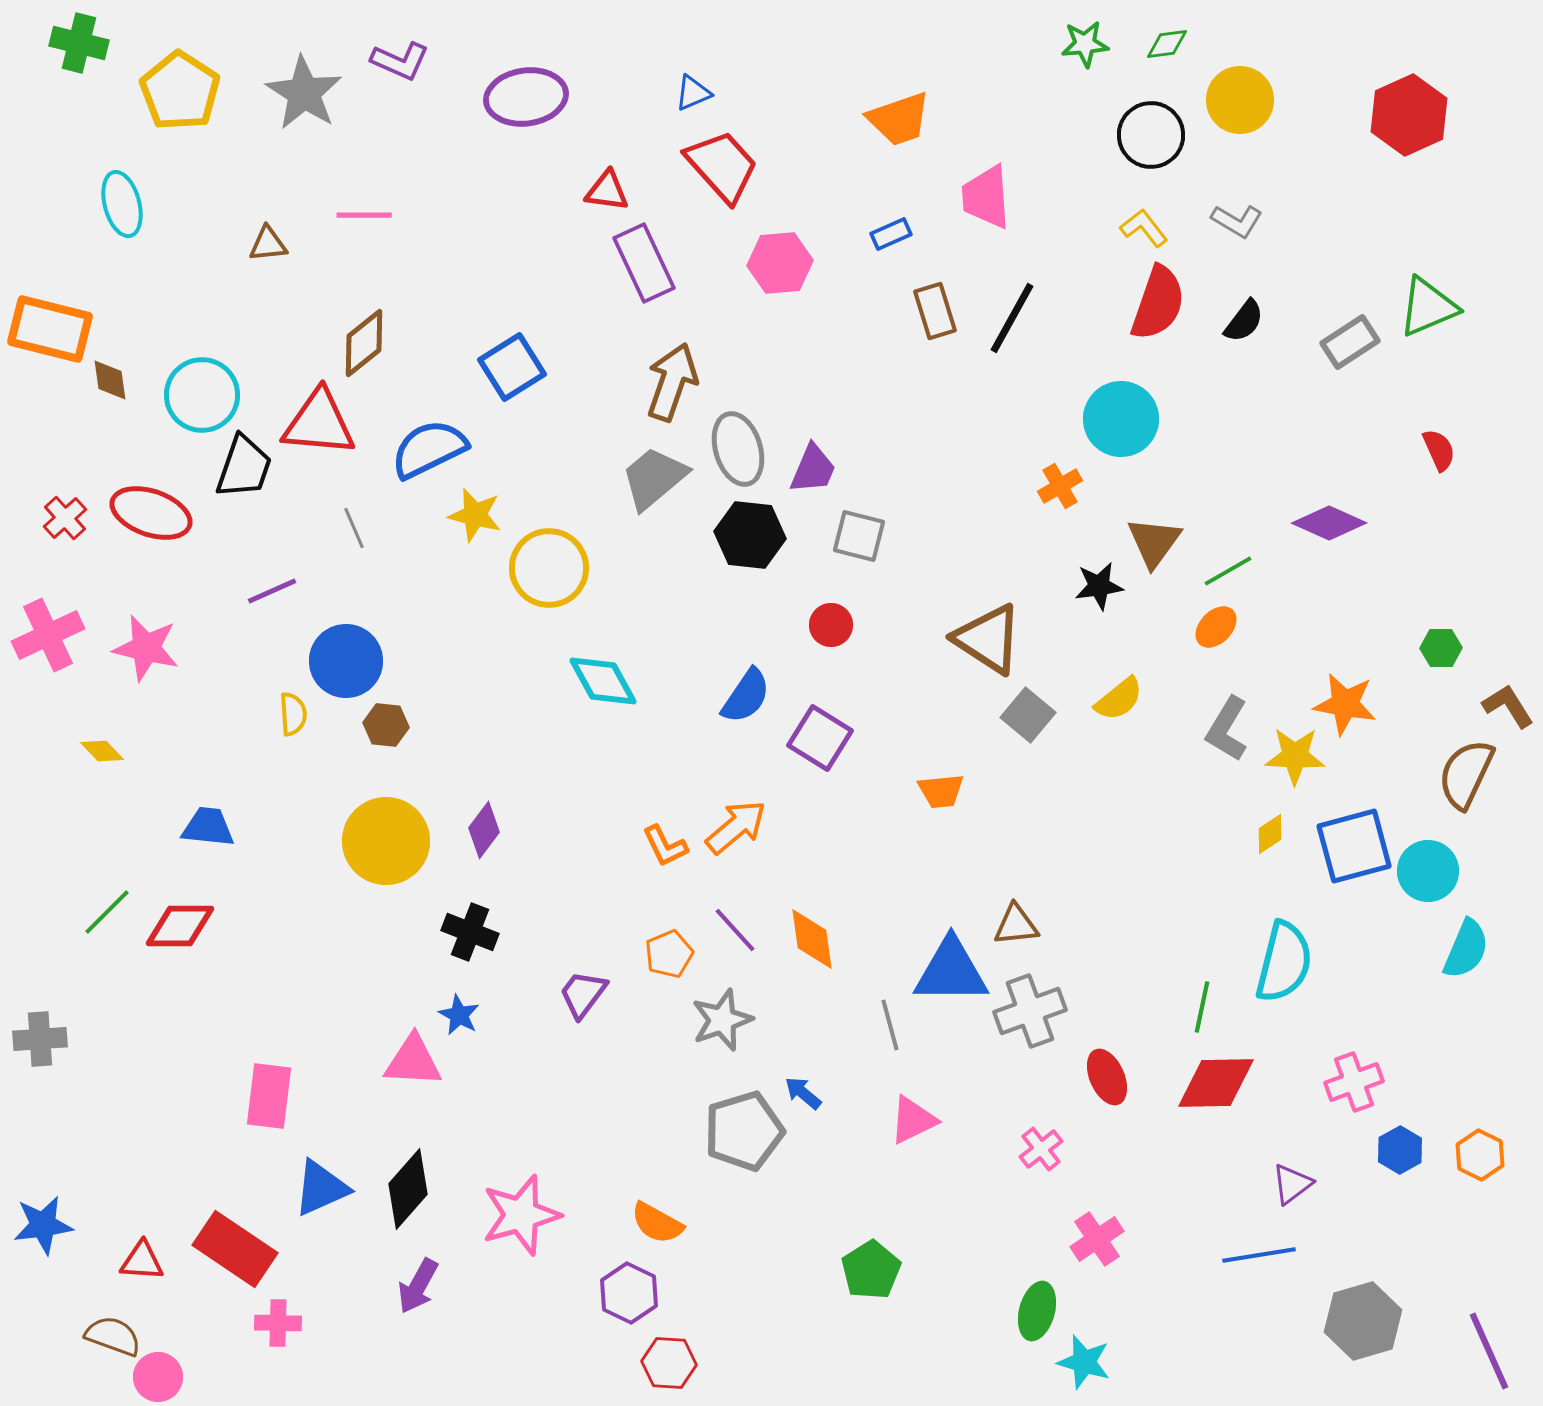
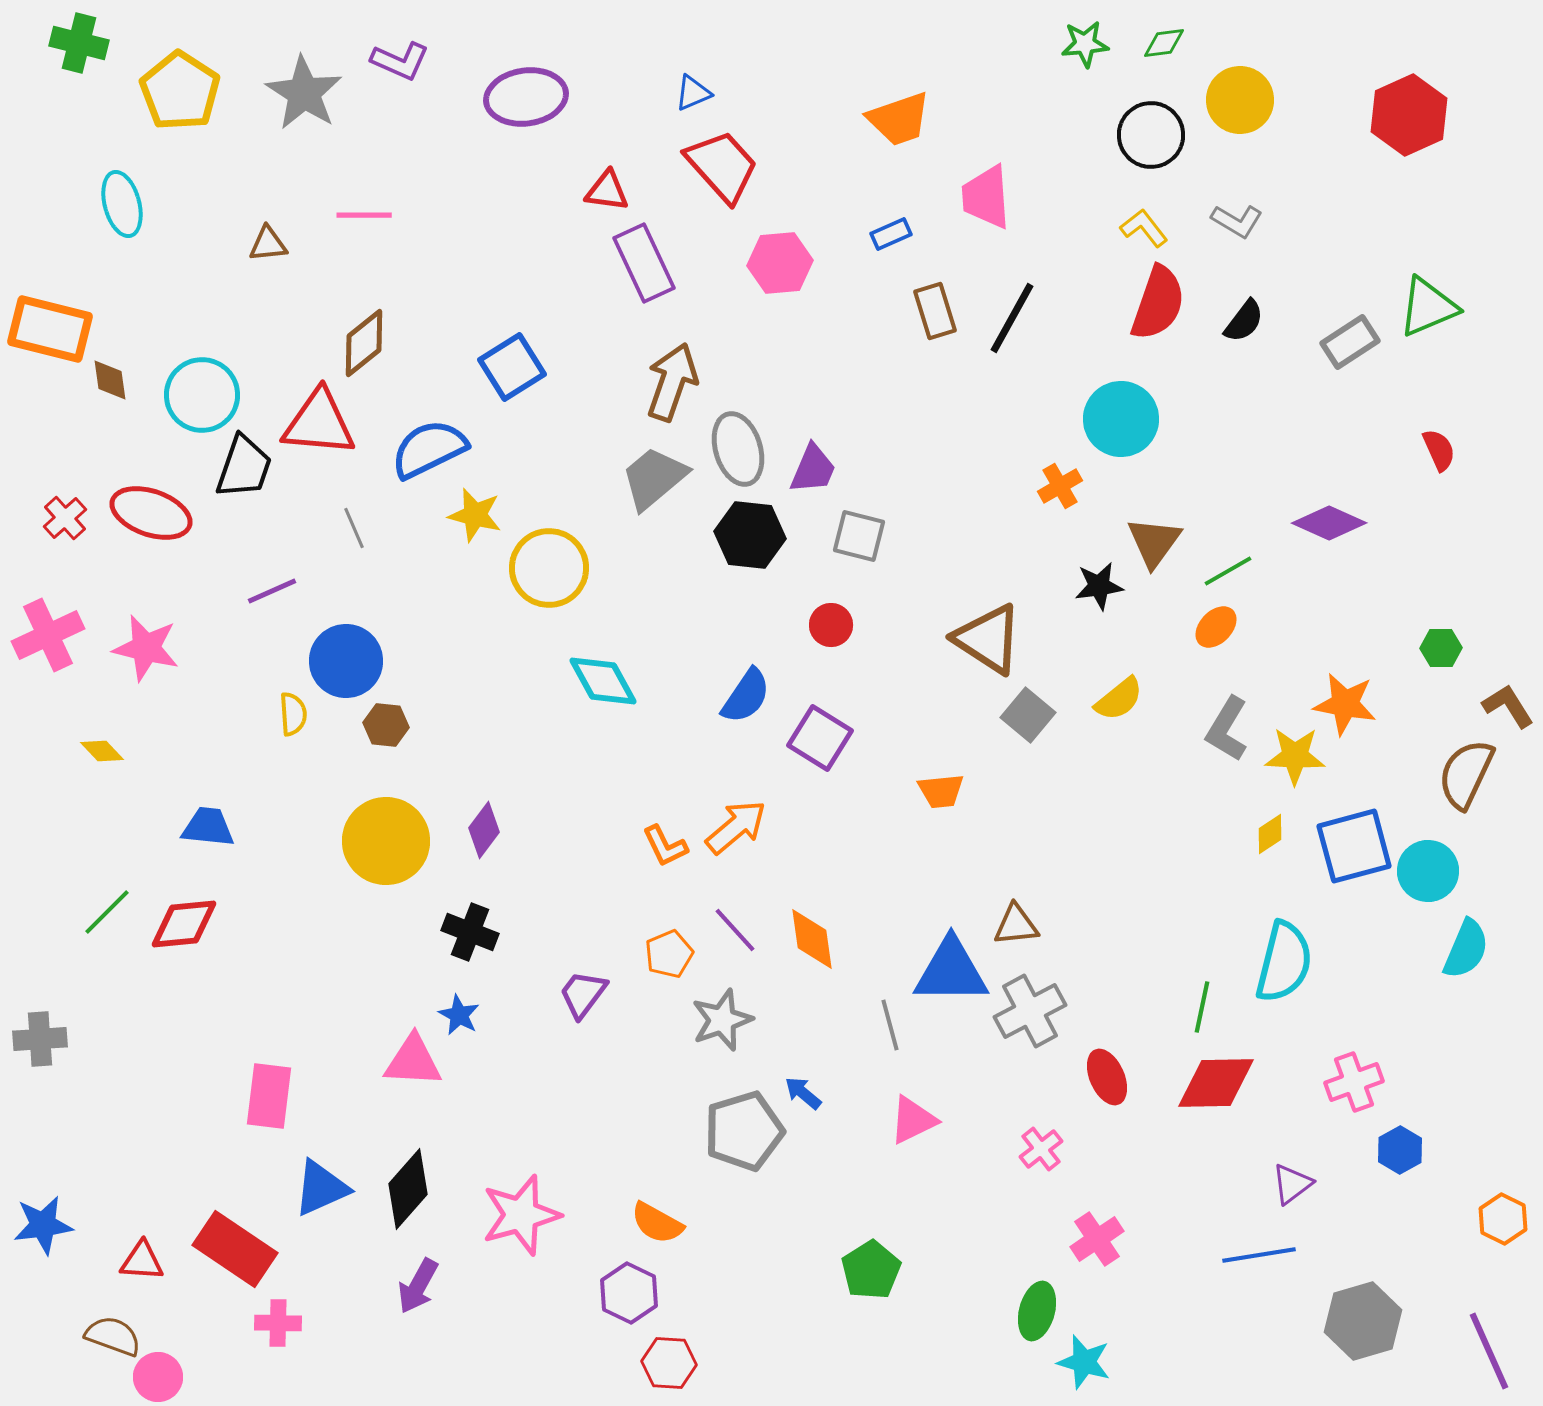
green diamond at (1167, 44): moved 3 px left, 1 px up
red diamond at (180, 926): moved 4 px right, 2 px up; rotated 6 degrees counterclockwise
gray cross at (1030, 1011): rotated 8 degrees counterclockwise
orange hexagon at (1480, 1155): moved 23 px right, 64 px down
